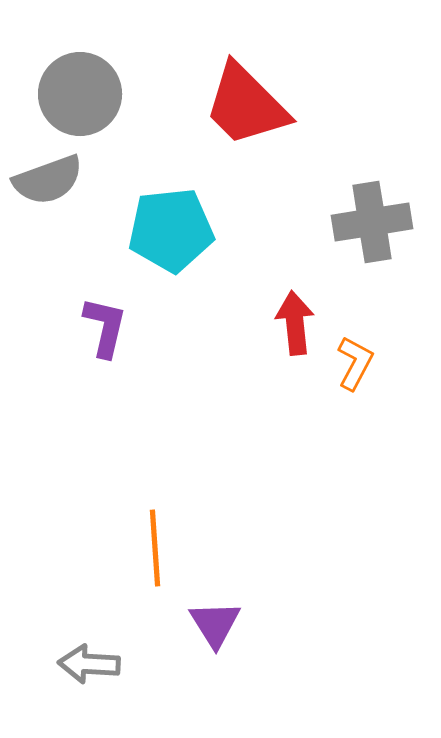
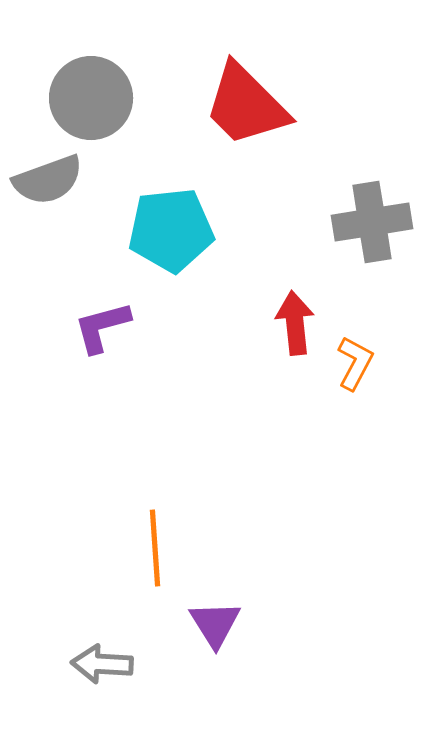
gray circle: moved 11 px right, 4 px down
purple L-shape: moved 3 px left; rotated 118 degrees counterclockwise
gray arrow: moved 13 px right
